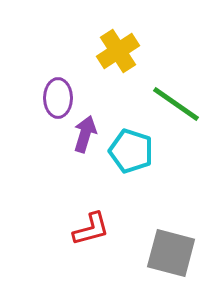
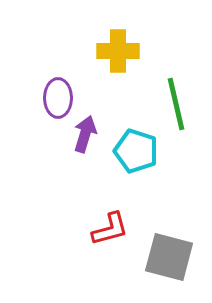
yellow cross: rotated 33 degrees clockwise
green line: rotated 42 degrees clockwise
cyan pentagon: moved 5 px right
red L-shape: moved 19 px right
gray square: moved 2 px left, 4 px down
